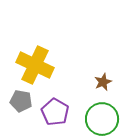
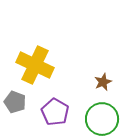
gray pentagon: moved 6 px left, 1 px down; rotated 10 degrees clockwise
